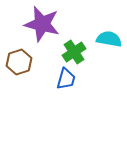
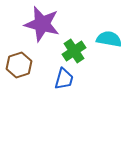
green cross: moved 1 px up
brown hexagon: moved 3 px down
blue trapezoid: moved 2 px left
